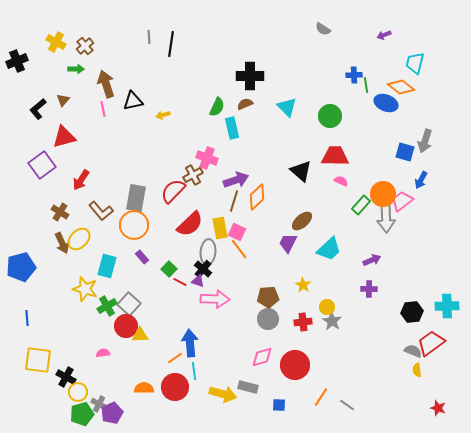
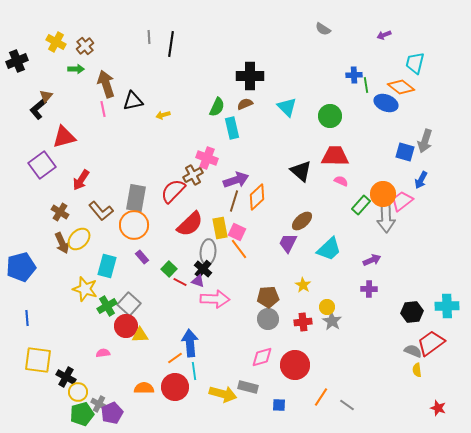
brown triangle at (63, 100): moved 17 px left, 4 px up
